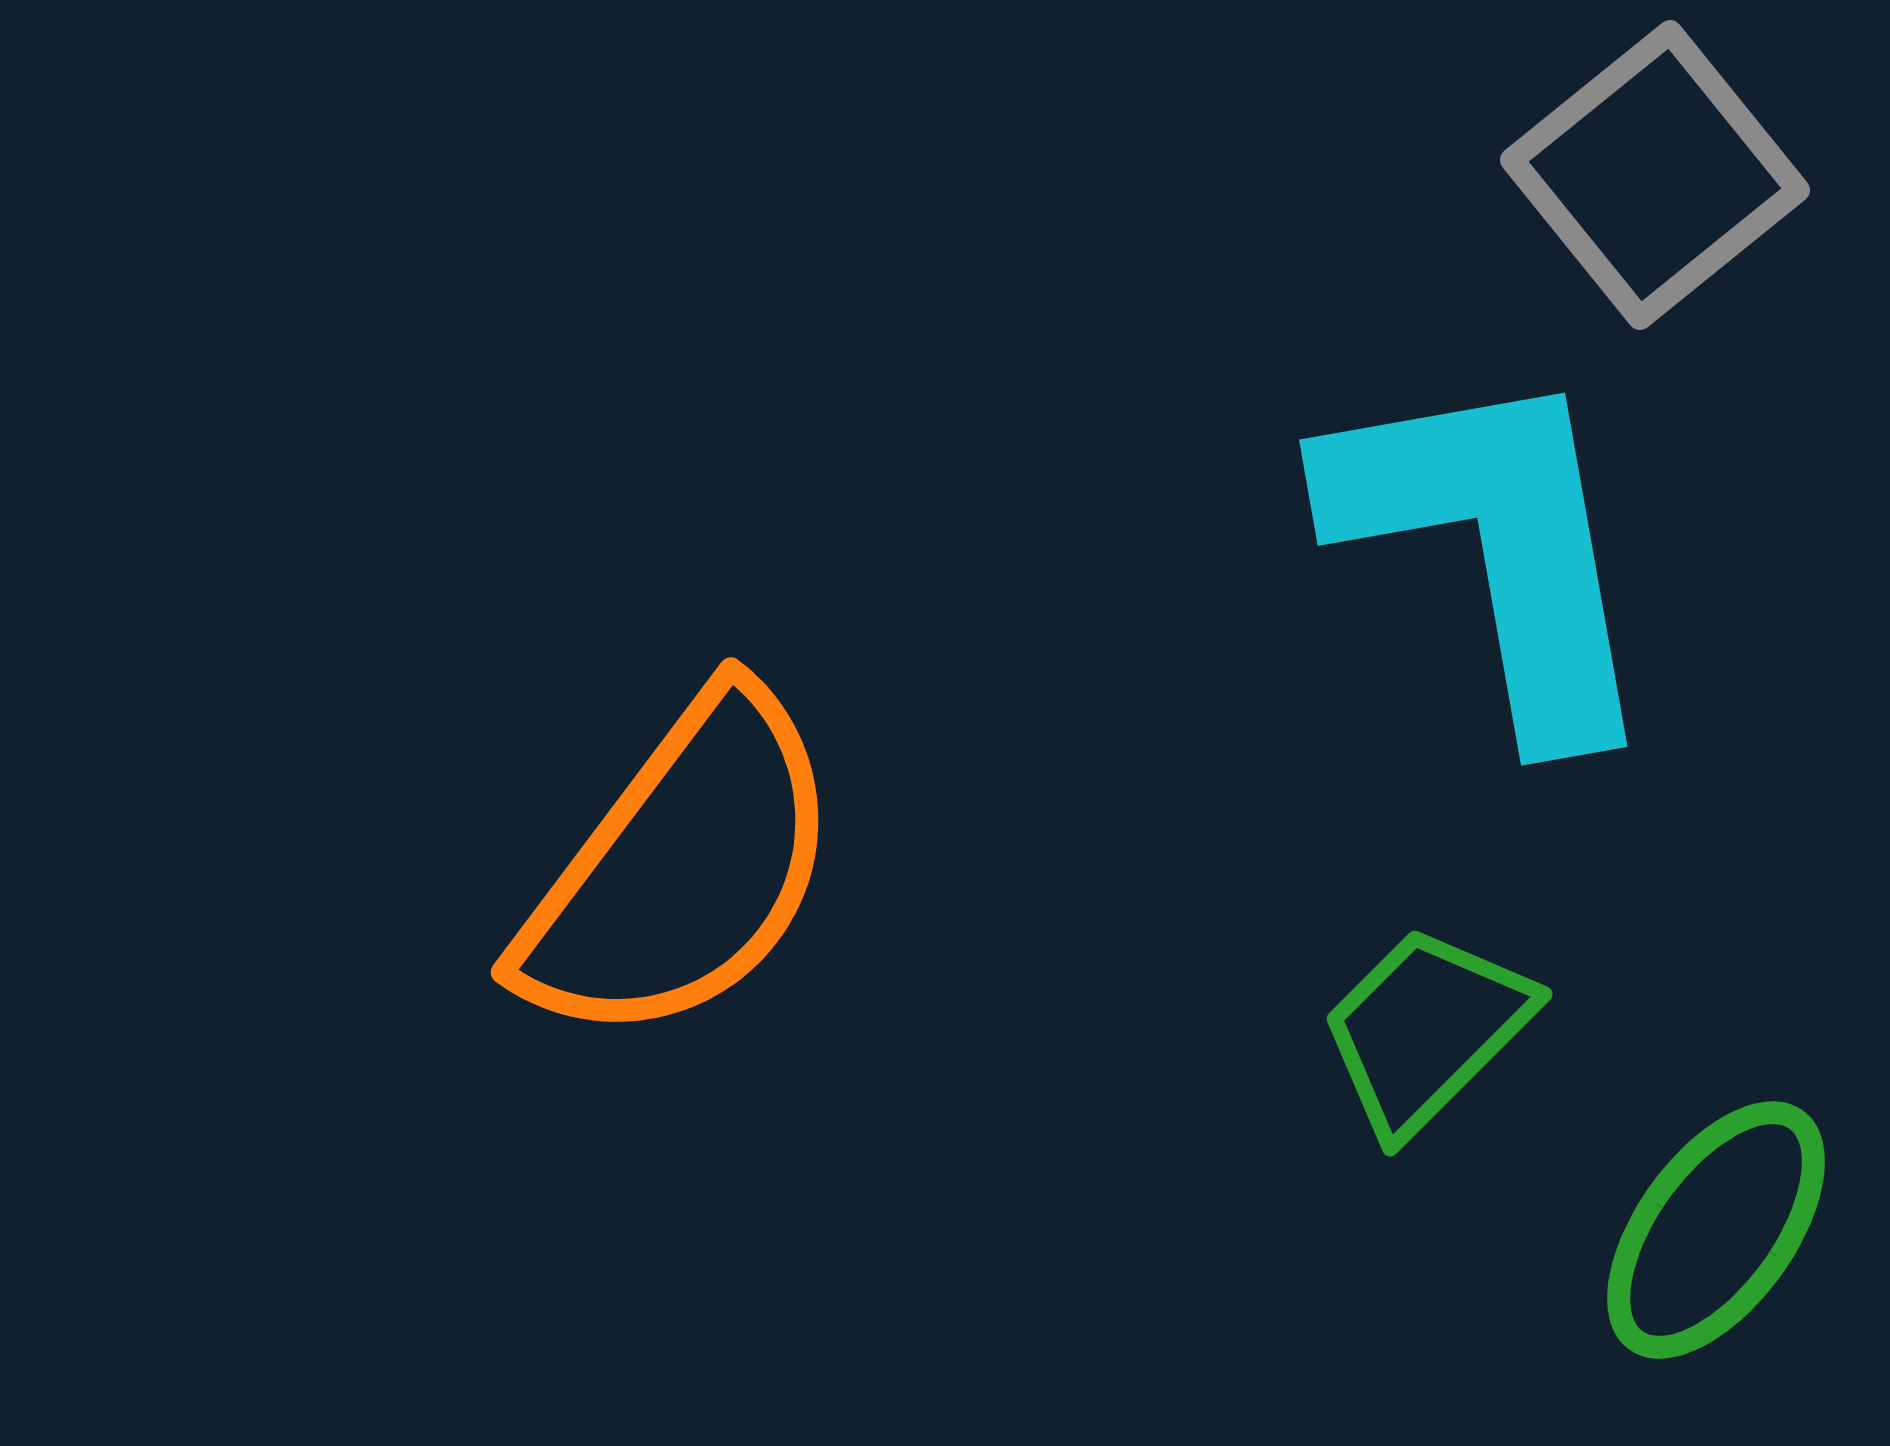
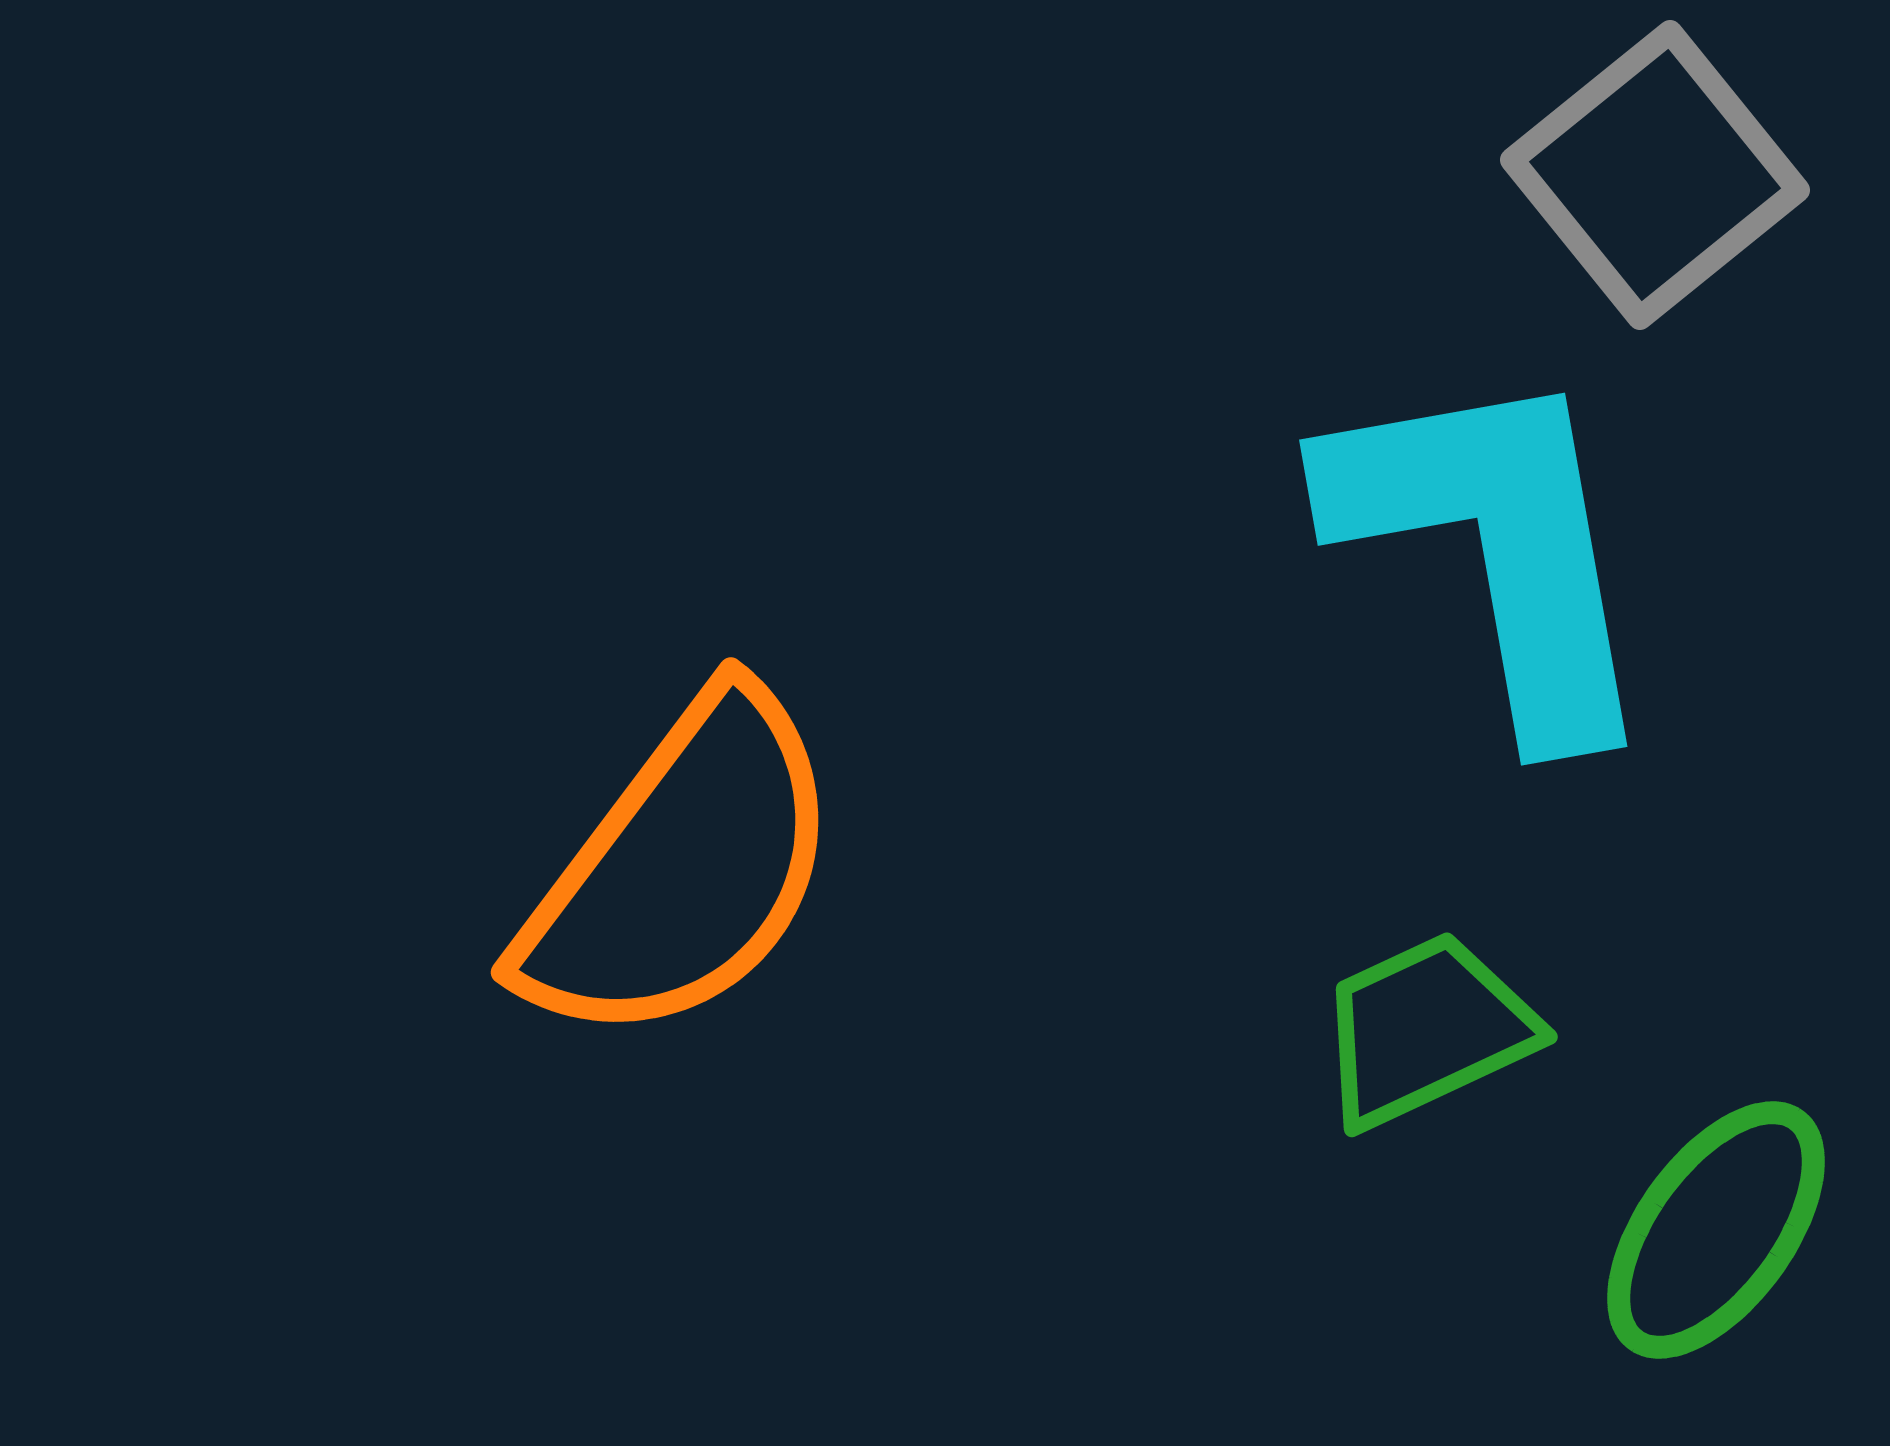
green trapezoid: rotated 20 degrees clockwise
